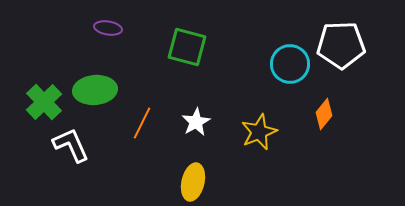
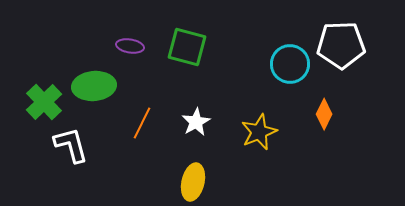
purple ellipse: moved 22 px right, 18 px down
green ellipse: moved 1 px left, 4 px up
orange diamond: rotated 12 degrees counterclockwise
white L-shape: rotated 9 degrees clockwise
